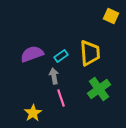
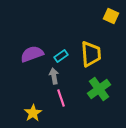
yellow trapezoid: moved 1 px right, 1 px down
